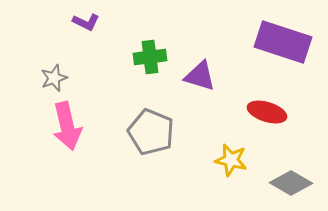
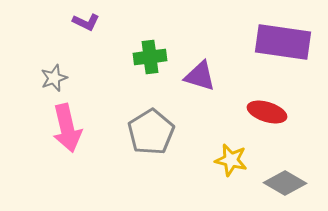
purple rectangle: rotated 10 degrees counterclockwise
pink arrow: moved 2 px down
gray pentagon: rotated 18 degrees clockwise
gray diamond: moved 6 px left
